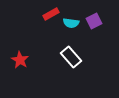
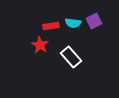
red rectangle: moved 12 px down; rotated 21 degrees clockwise
cyan semicircle: moved 2 px right
red star: moved 20 px right, 15 px up
